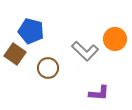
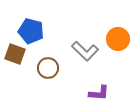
orange circle: moved 3 px right
brown square: rotated 15 degrees counterclockwise
